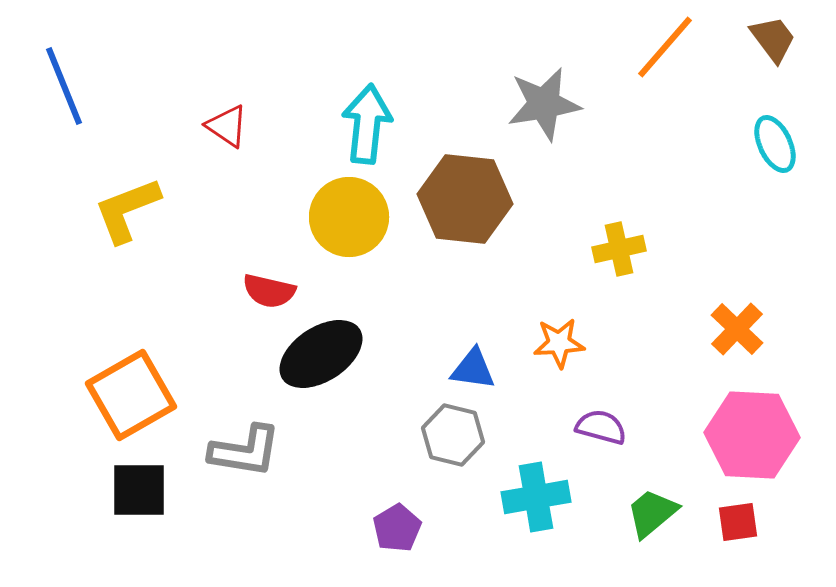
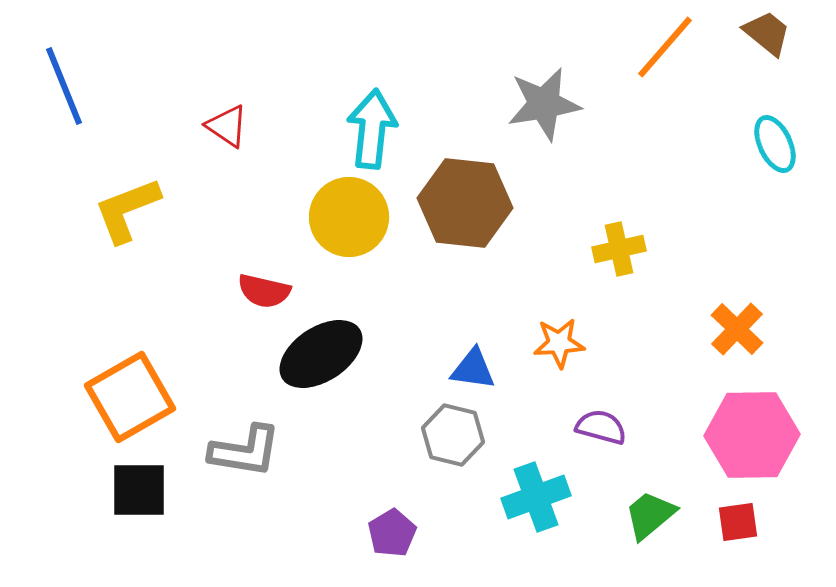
brown trapezoid: moved 6 px left, 6 px up; rotated 14 degrees counterclockwise
cyan arrow: moved 5 px right, 5 px down
brown hexagon: moved 4 px down
red semicircle: moved 5 px left
orange square: moved 1 px left, 2 px down
pink hexagon: rotated 4 degrees counterclockwise
cyan cross: rotated 10 degrees counterclockwise
green trapezoid: moved 2 px left, 2 px down
purple pentagon: moved 5 px left, 5 px down
